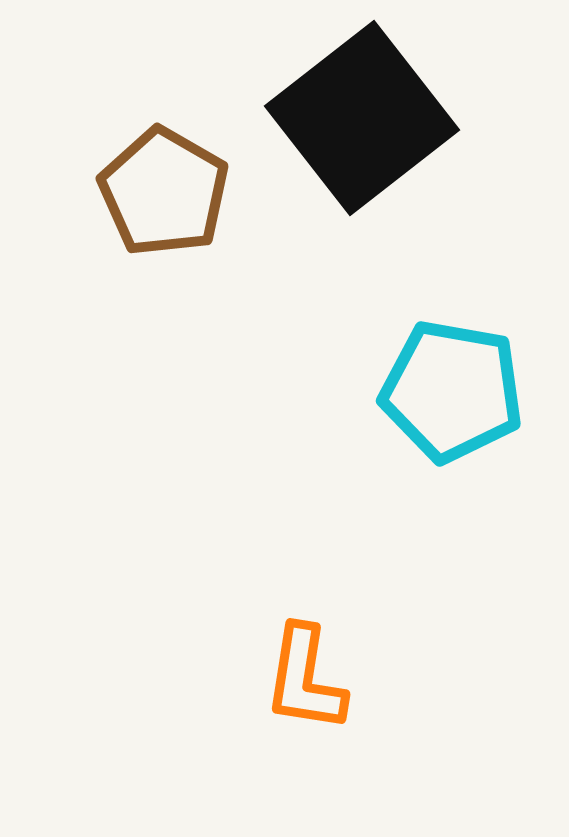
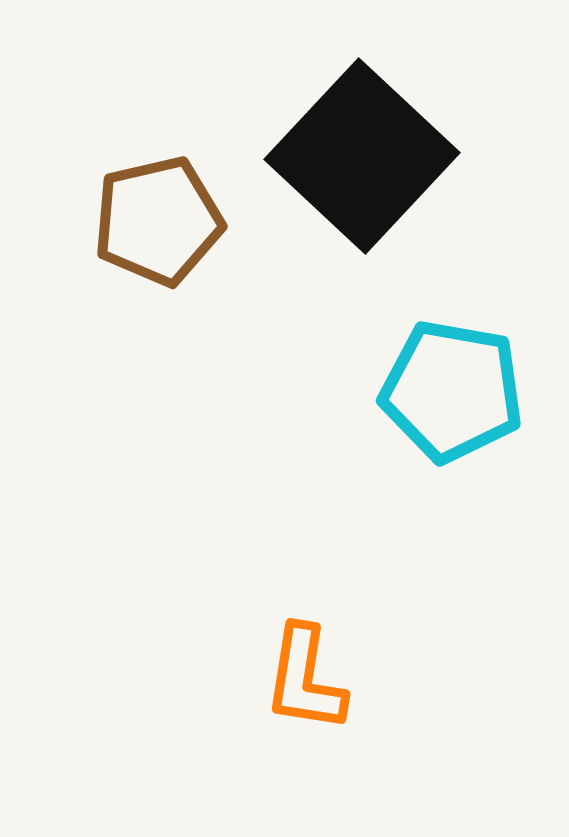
black square: moved 38 px down; rotated 9 degrees counterclockwise
brown pentagon: moved 6 px left, 29 px down; rotated 29 degrees clockwise
